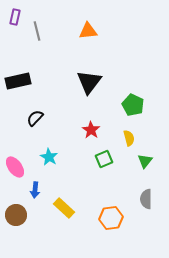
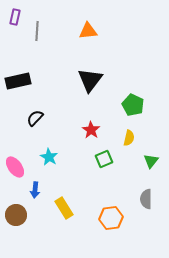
gray line: rotated 18 degrees clockwise
black triangle: moved 1 px right, 2 px up
yellow semicircle: rotated 28 degrees clockwise
green triangle: moved 6 px right
yellow rectangle: rotated 15 degrees clockwise
